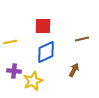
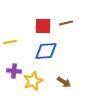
brown line: moved 16 px left, 16 px up
blue diamond: moved 1 px up; rotated 20 degrees clockwise
brown arrow: moved 10 px left, 12 px down; rotated 96 degrees clockwise
